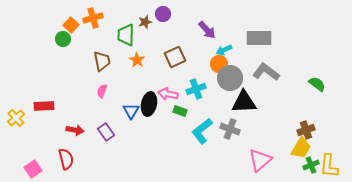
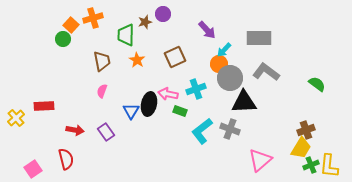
cyan arrow: rotated 21 degrees counterclockwise
